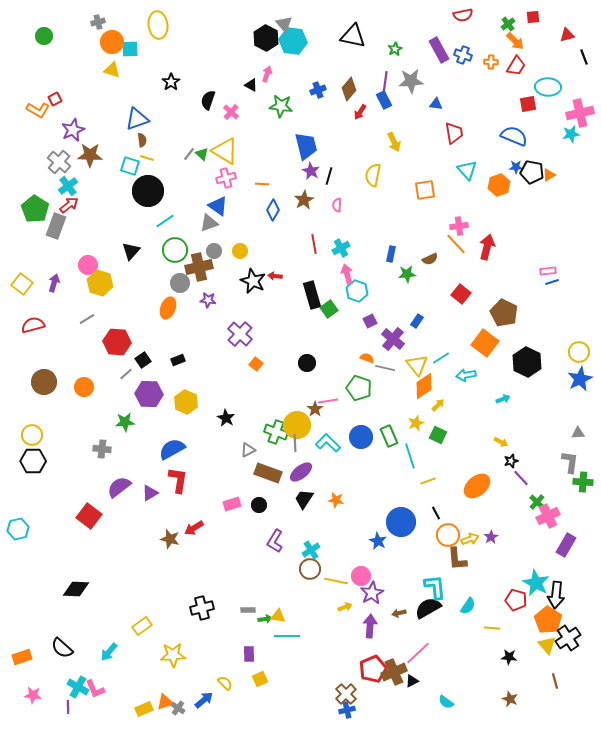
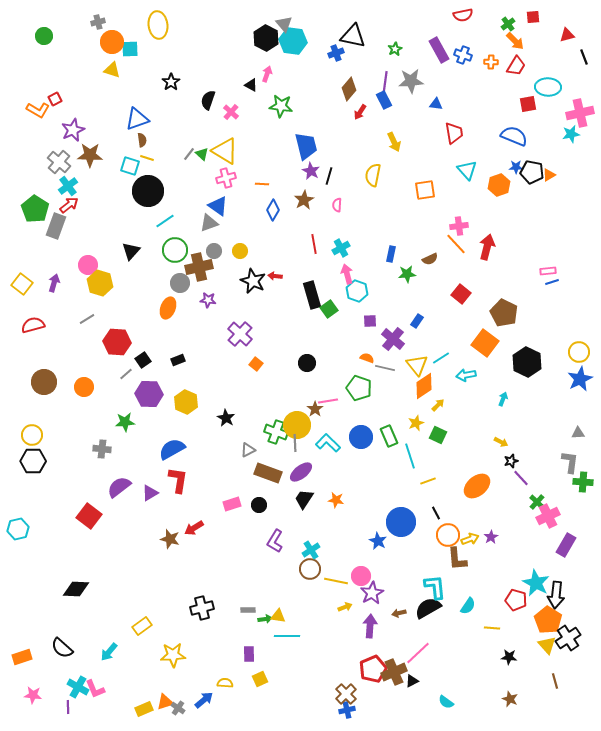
blue cross at (318, 90): moved 18 px right, 37 px up
purple square at (370, 321): rotated 24 degrees clockwise
cyan arrow at (503, 399): rotated 48 degrees counterclockwise
yellow semicircle at (225, 683): rotated 42 degrees counterclockwise
